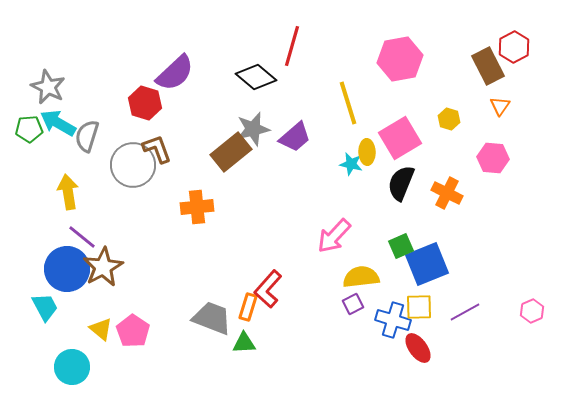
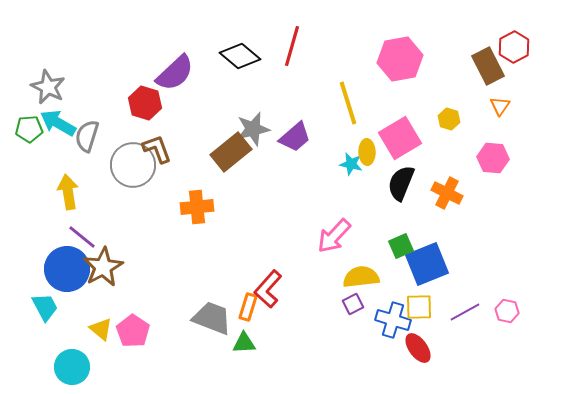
black diamond at (256, 77): moved 16 px left, 21 px up
pink hexagon at (532, 311): moved 25 px left; rotated 25 degrees counterclockwise
